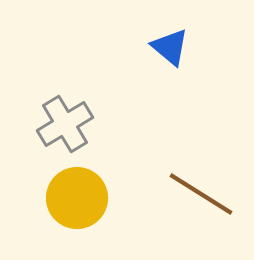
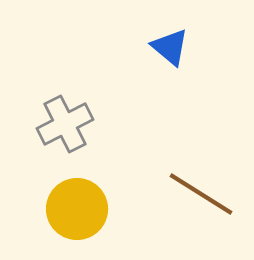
gray cross: rotated 4 degrees clockwise
yellow circle: moved 11 px down
